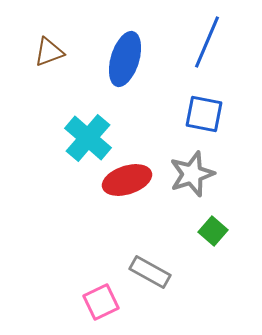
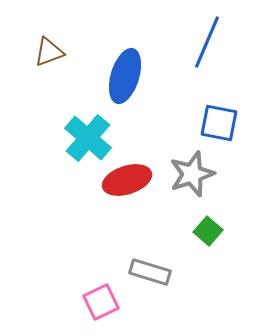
blue ellipse: moved 17 px down
blue square: moved 15 px right, 9 px down
green square: moved 5 px left
gray rectangle: rotated 12 degrees counterclockwise
